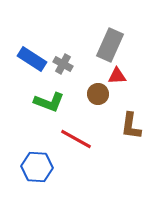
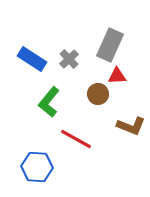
gray cross: moved 6 px right, 5 px up; rotated 18 degrees clockwise
green L-shape: rotated 108 degrees clockwise
brown L-shape: rotated 76 degrees counterclockwise
